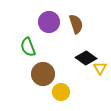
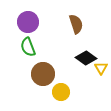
purple circle: moved 21 px left
yellow triangle: moved 1 px right
